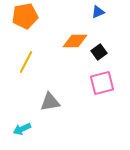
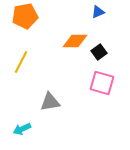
yellow line: moved 5 px left
pink square: rotated 30 degrees clockwise
